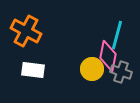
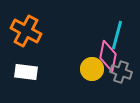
white rectangle: moved 7 px left, 2 px down
